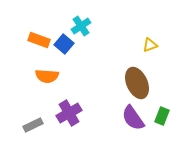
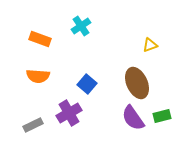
orange rectangle: moved 1 px right, 1 px up
blue square: moved 23 px right, 40 px down
orange semicircle: moved 9 px left
green rectangle: rotated 54 degrees clockwise
